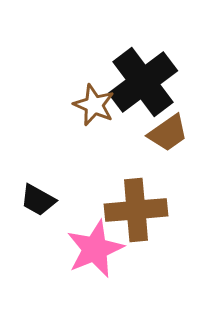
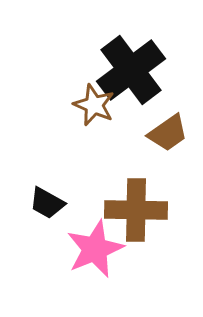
black cross: moved 12 px left, 12 px up
black trapezoid: moved 9 px right, 3 px down
brown cross: rotated 6 degrees clockwise
